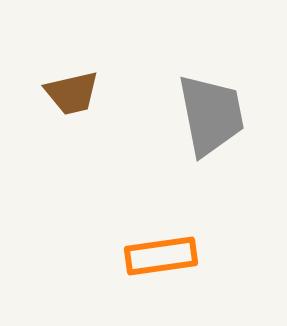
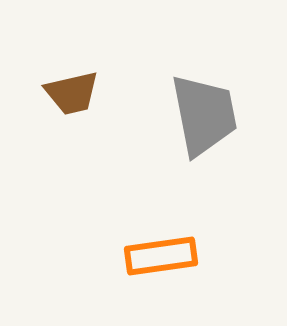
gray trapezoid: moved 7 px left
